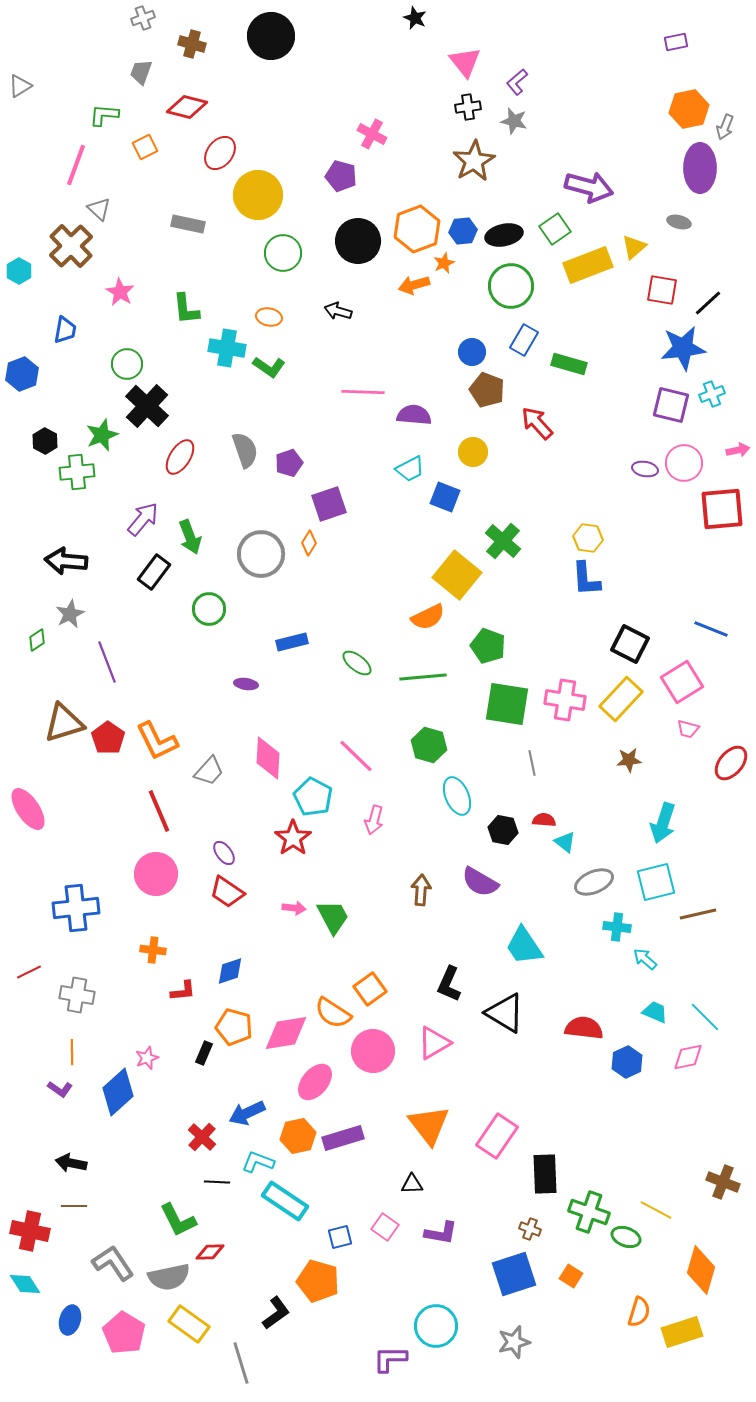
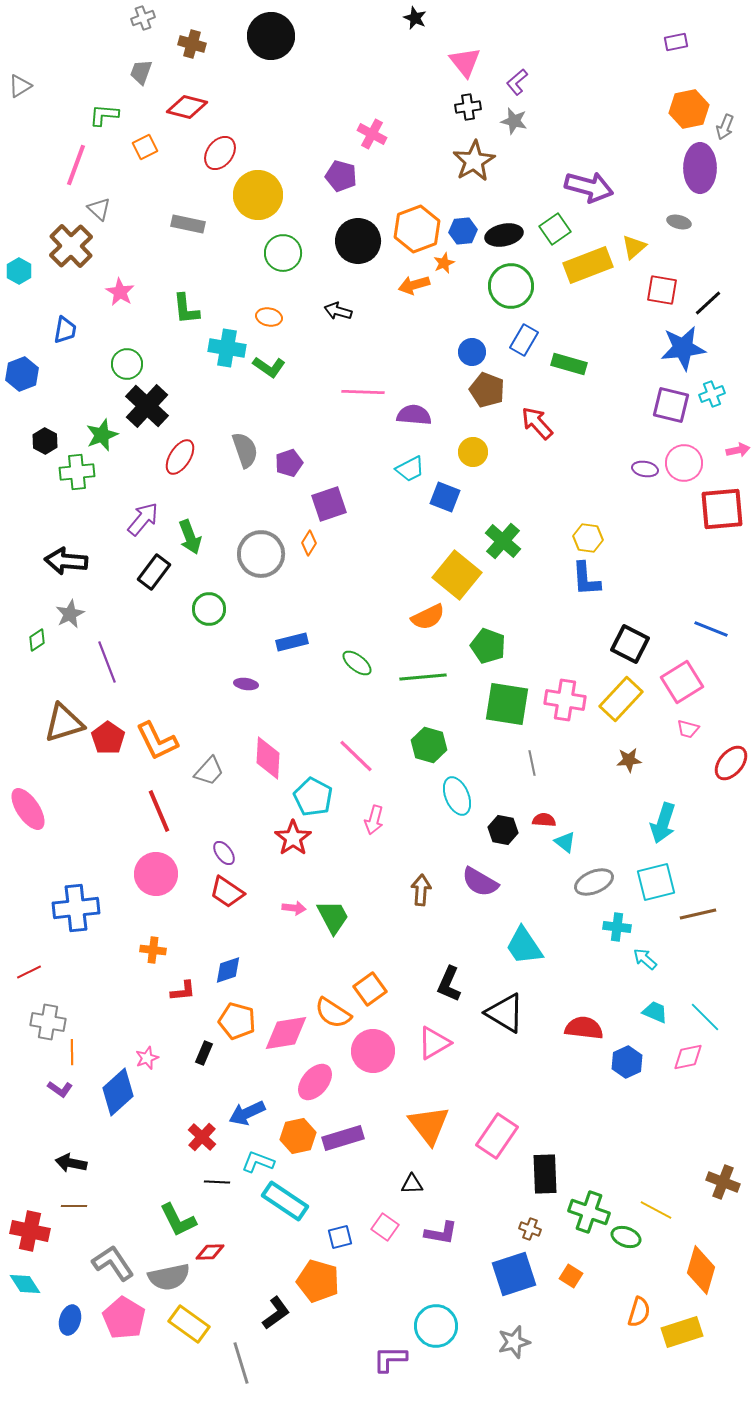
blue diamond at (230, 971): moved 2 px left, 1 px up
gray cross at (77, 995): moved 29 px left, 27 px down
orange pentagon at (234, 1027): moved 3 px right, 6 px up
pink pentagon at (124, 1333): moved 15 px up
